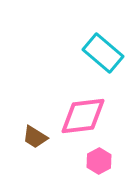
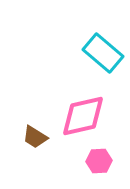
pink diamond: rotated 6 degrees counterclockwise
pink hexagon: rotated 25 degrees clockwise
